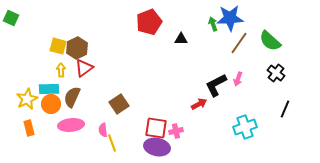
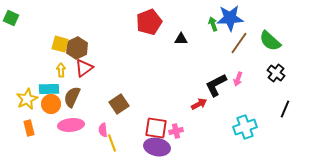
yellow square: moved 2 px right, 2 px up
